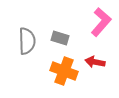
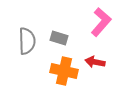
gray rectangle: moved 1 px left
orange cross: rotated 8 degrees counterclockwise
